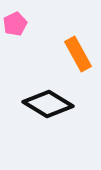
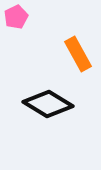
pink pentagon: moved 1 px right, 7 px up
